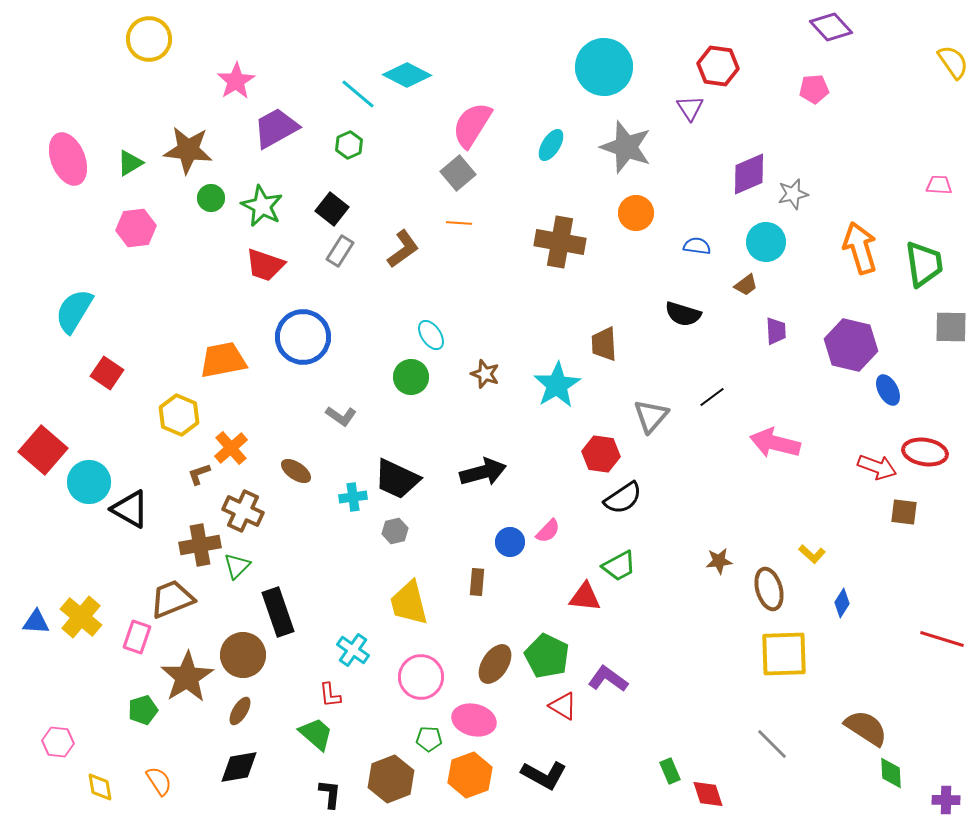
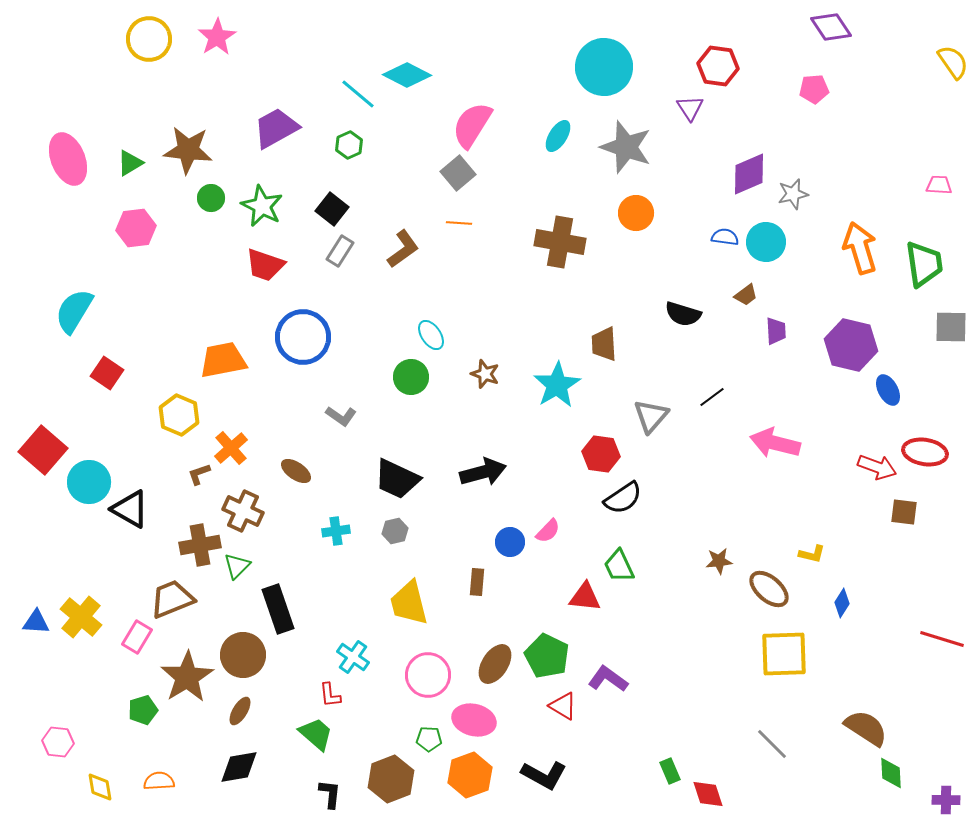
purple diamond at (831, 27): rotated 9 degrees clockwise
pink star at (236, 81): moved 19 px left, 44 px up
cyan ellipse at (551, 145): moved 7 px right, 9 px up
blue semicircle at (697, 246): moved 28 px right, 9 px up
brown trapezoid at (746, 285): moved 10 px down
cyan cross at (353, 497): moved 17 px left, 34 px down
yellow L-shape at (812, 554): rotated 28 degrees counterclockwise
green trapezoid at (619, 566): rotated 93 degrees clockwise
brown ellipse at (769, 589): rotated 33 degrees counterclockwise
black rectangle at (278, 612): moved 3 px up
pink rectangle at (137, 637): rotated 12 degrees clockwise
cyan cross at (353, 650): moved 7 px down
pink circle at (421, 677): moved 7 px right, 2 px up
orange semicircle at (159, 781): rotated 60 degrees counterclockwise
